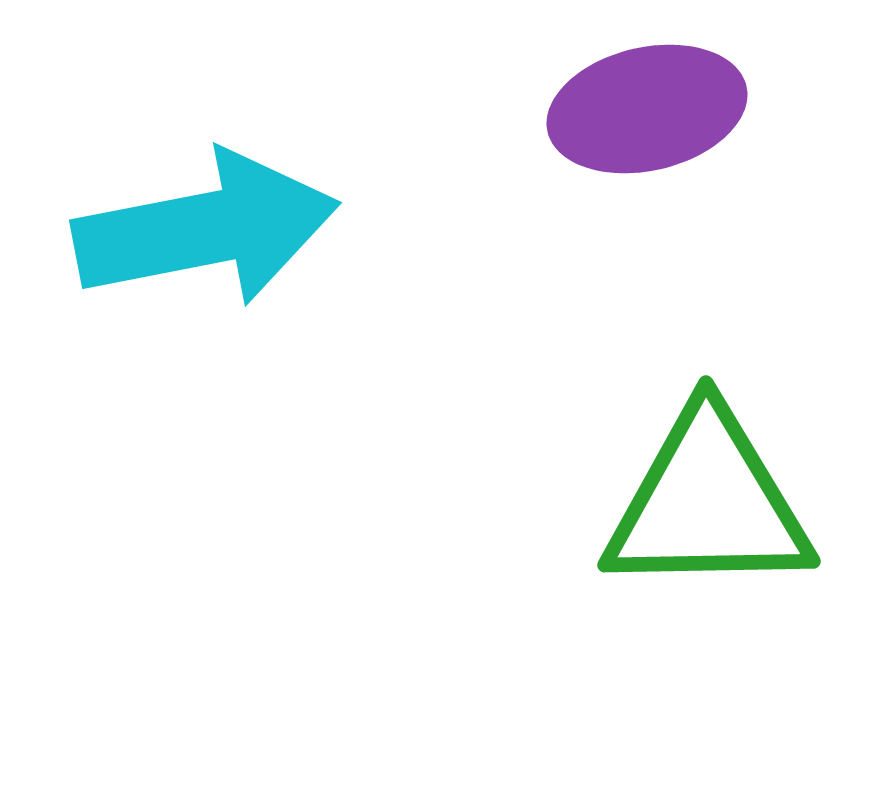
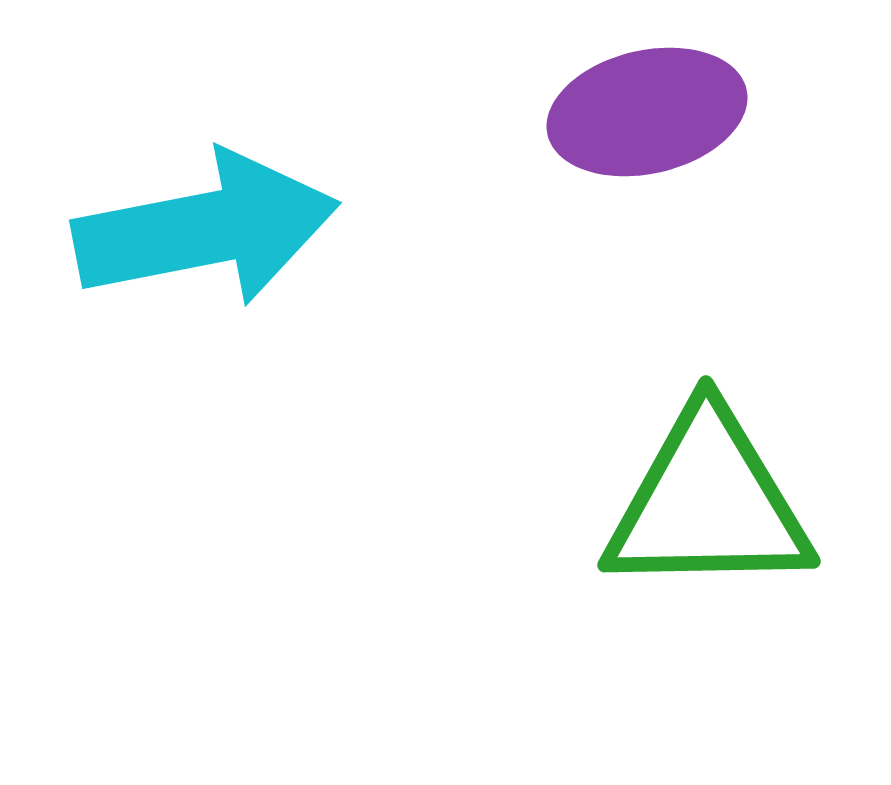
purple ellipse: moved 3 px down
